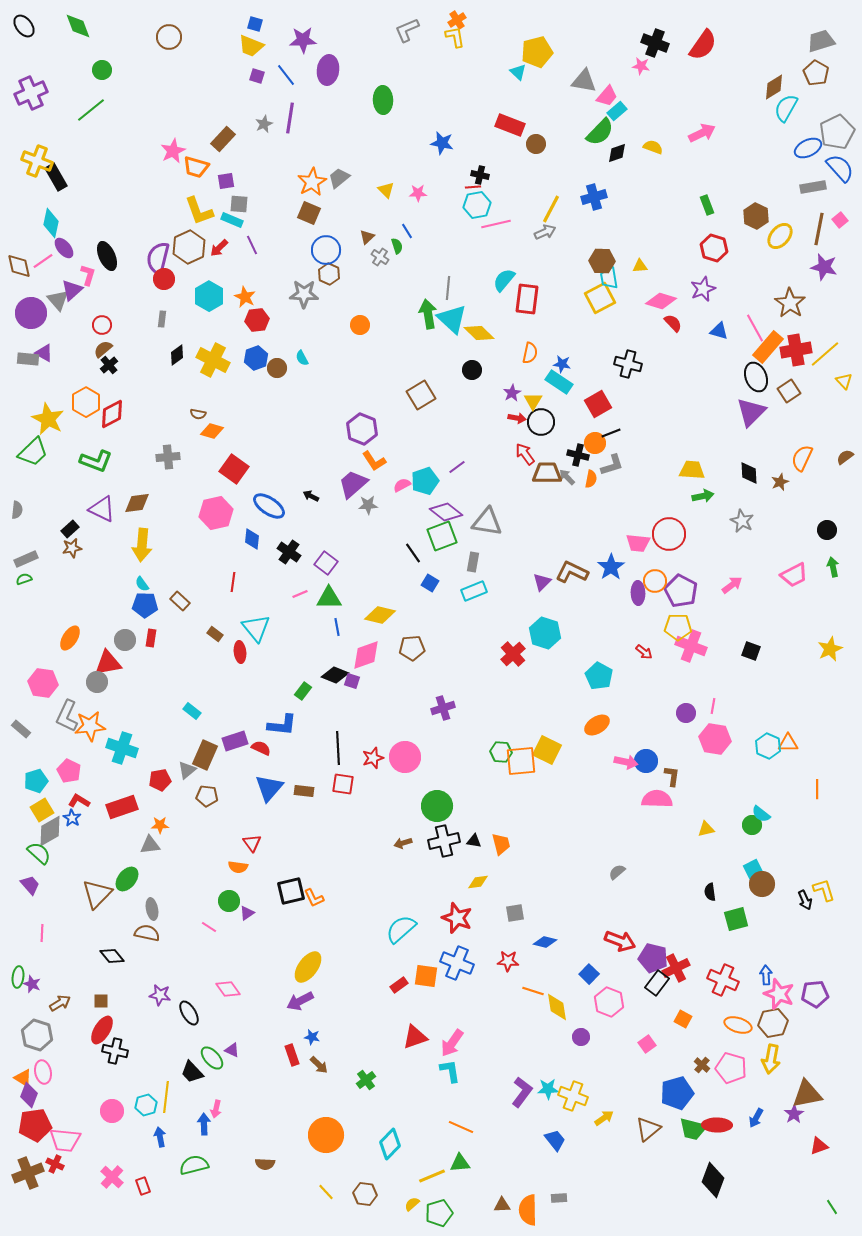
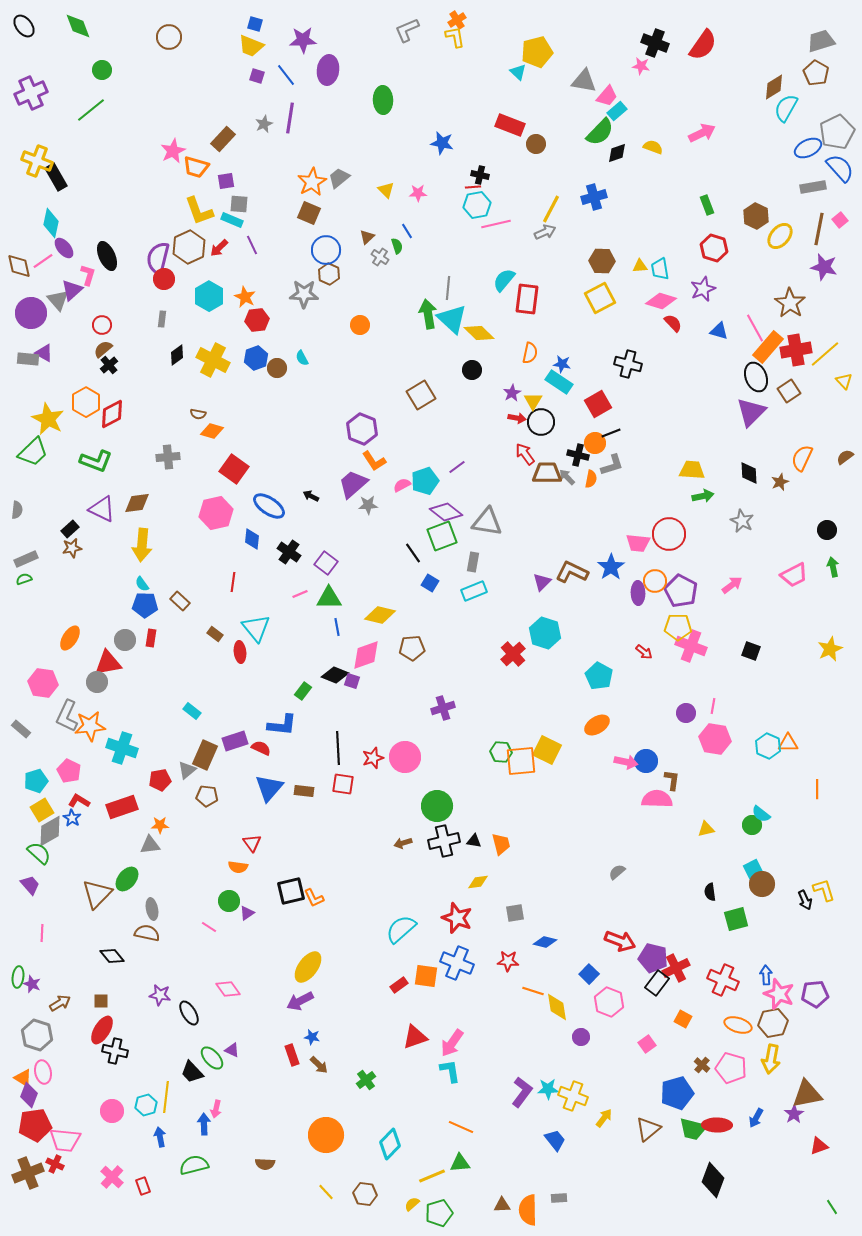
cyan trapezoid at (609, 278): moved 51 px right, 9 px up
brown L-shape at (672, 776): moved 4 px down
yellow arrow at (604, 1118): rotated 18 degrees counterclockwise
